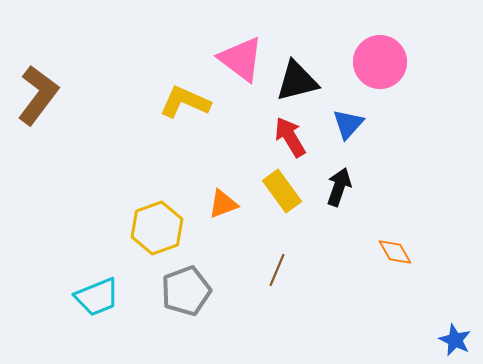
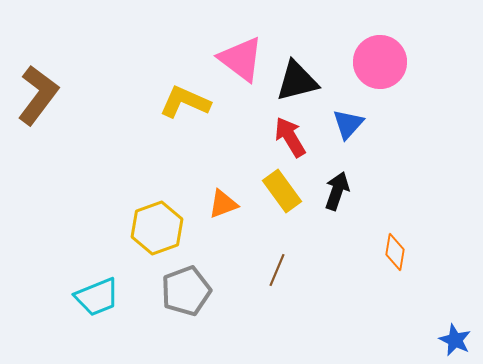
black arrow: moved 2 px left, 4 px down
orange diamond: rotated 39 degrees clockwise
